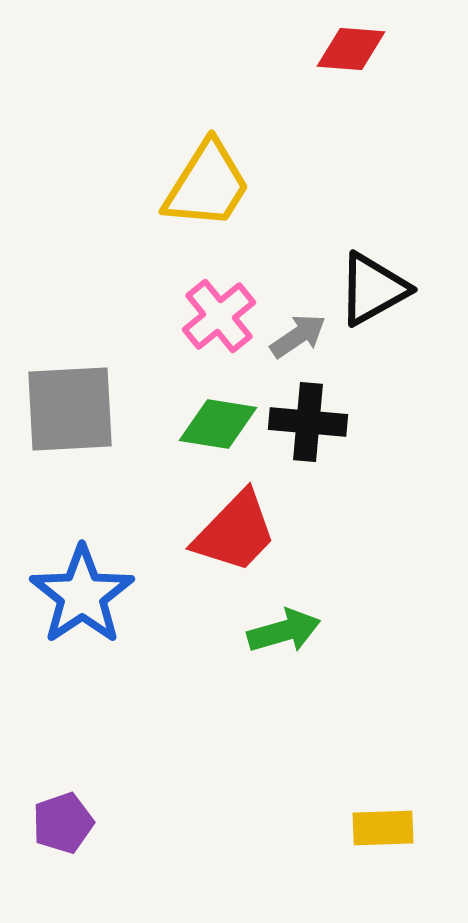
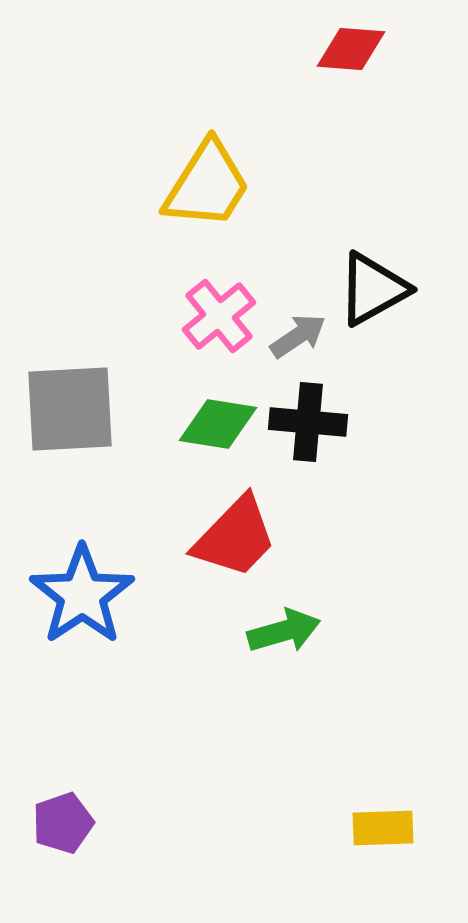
red trapezoid: moved 5 px down
